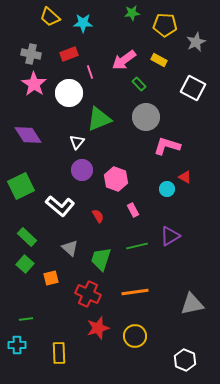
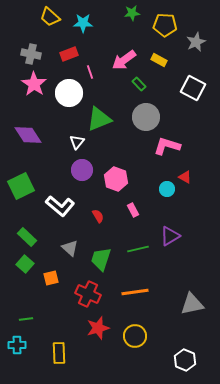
green line at (137, 246): moved 1 px right, 3 px down
